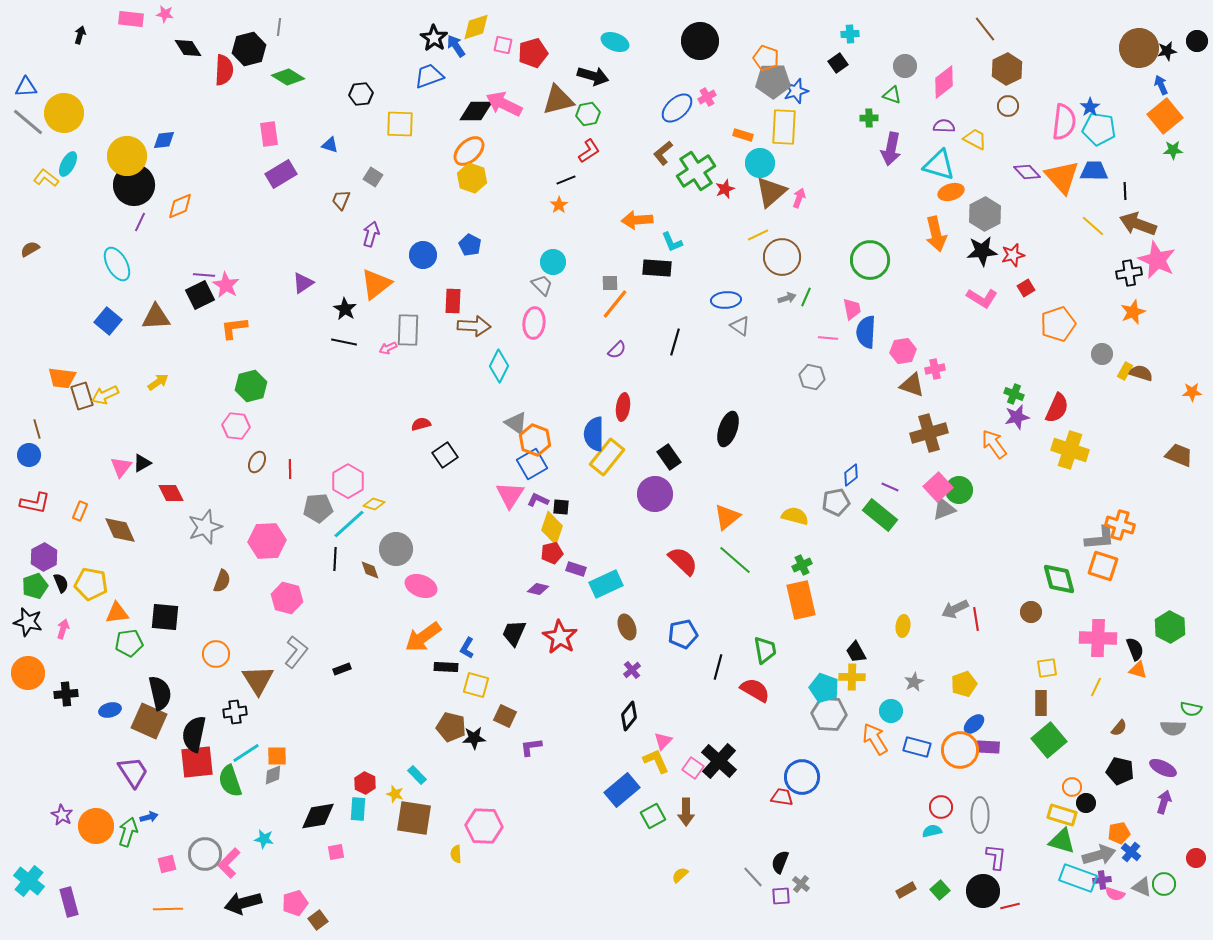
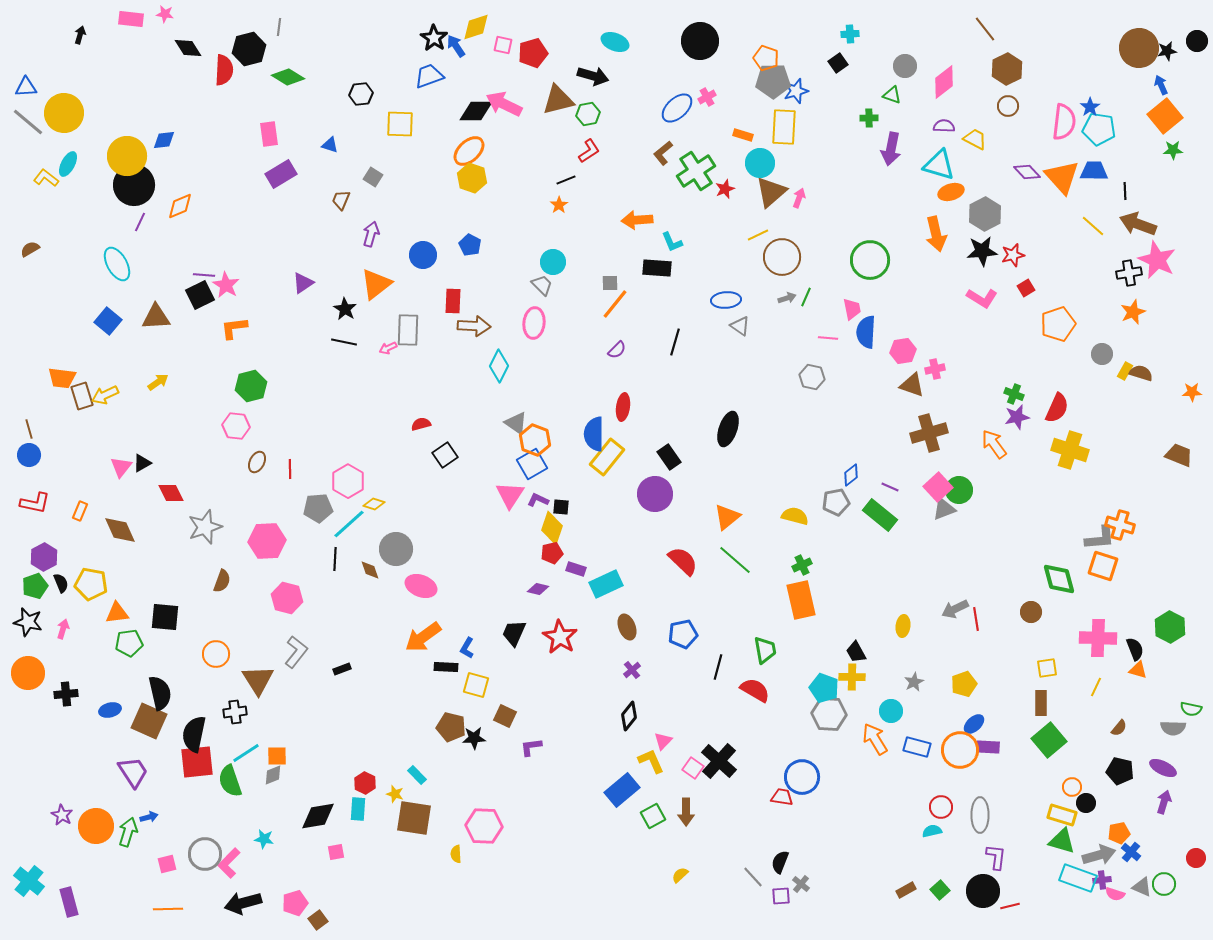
brown line at (37, 429): moved 8 px left
yellow L-shape at (656, 761): moved 5 px left
